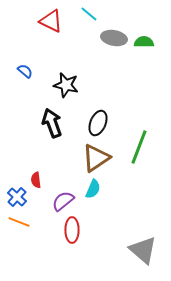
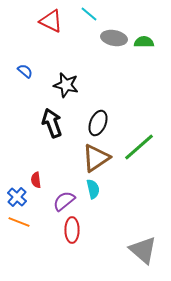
green line: rotated 28 degrees clockwise
cyan semicircle: rotated 36 degrees counterclockwise
purple semicircle: moved 1 px right
